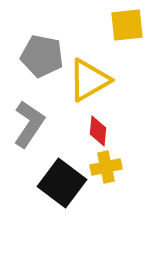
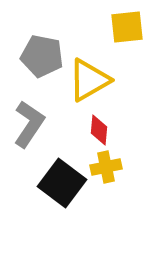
yellow square: moved 2 px down
red diamond: moved 1 px right, 1 px up
